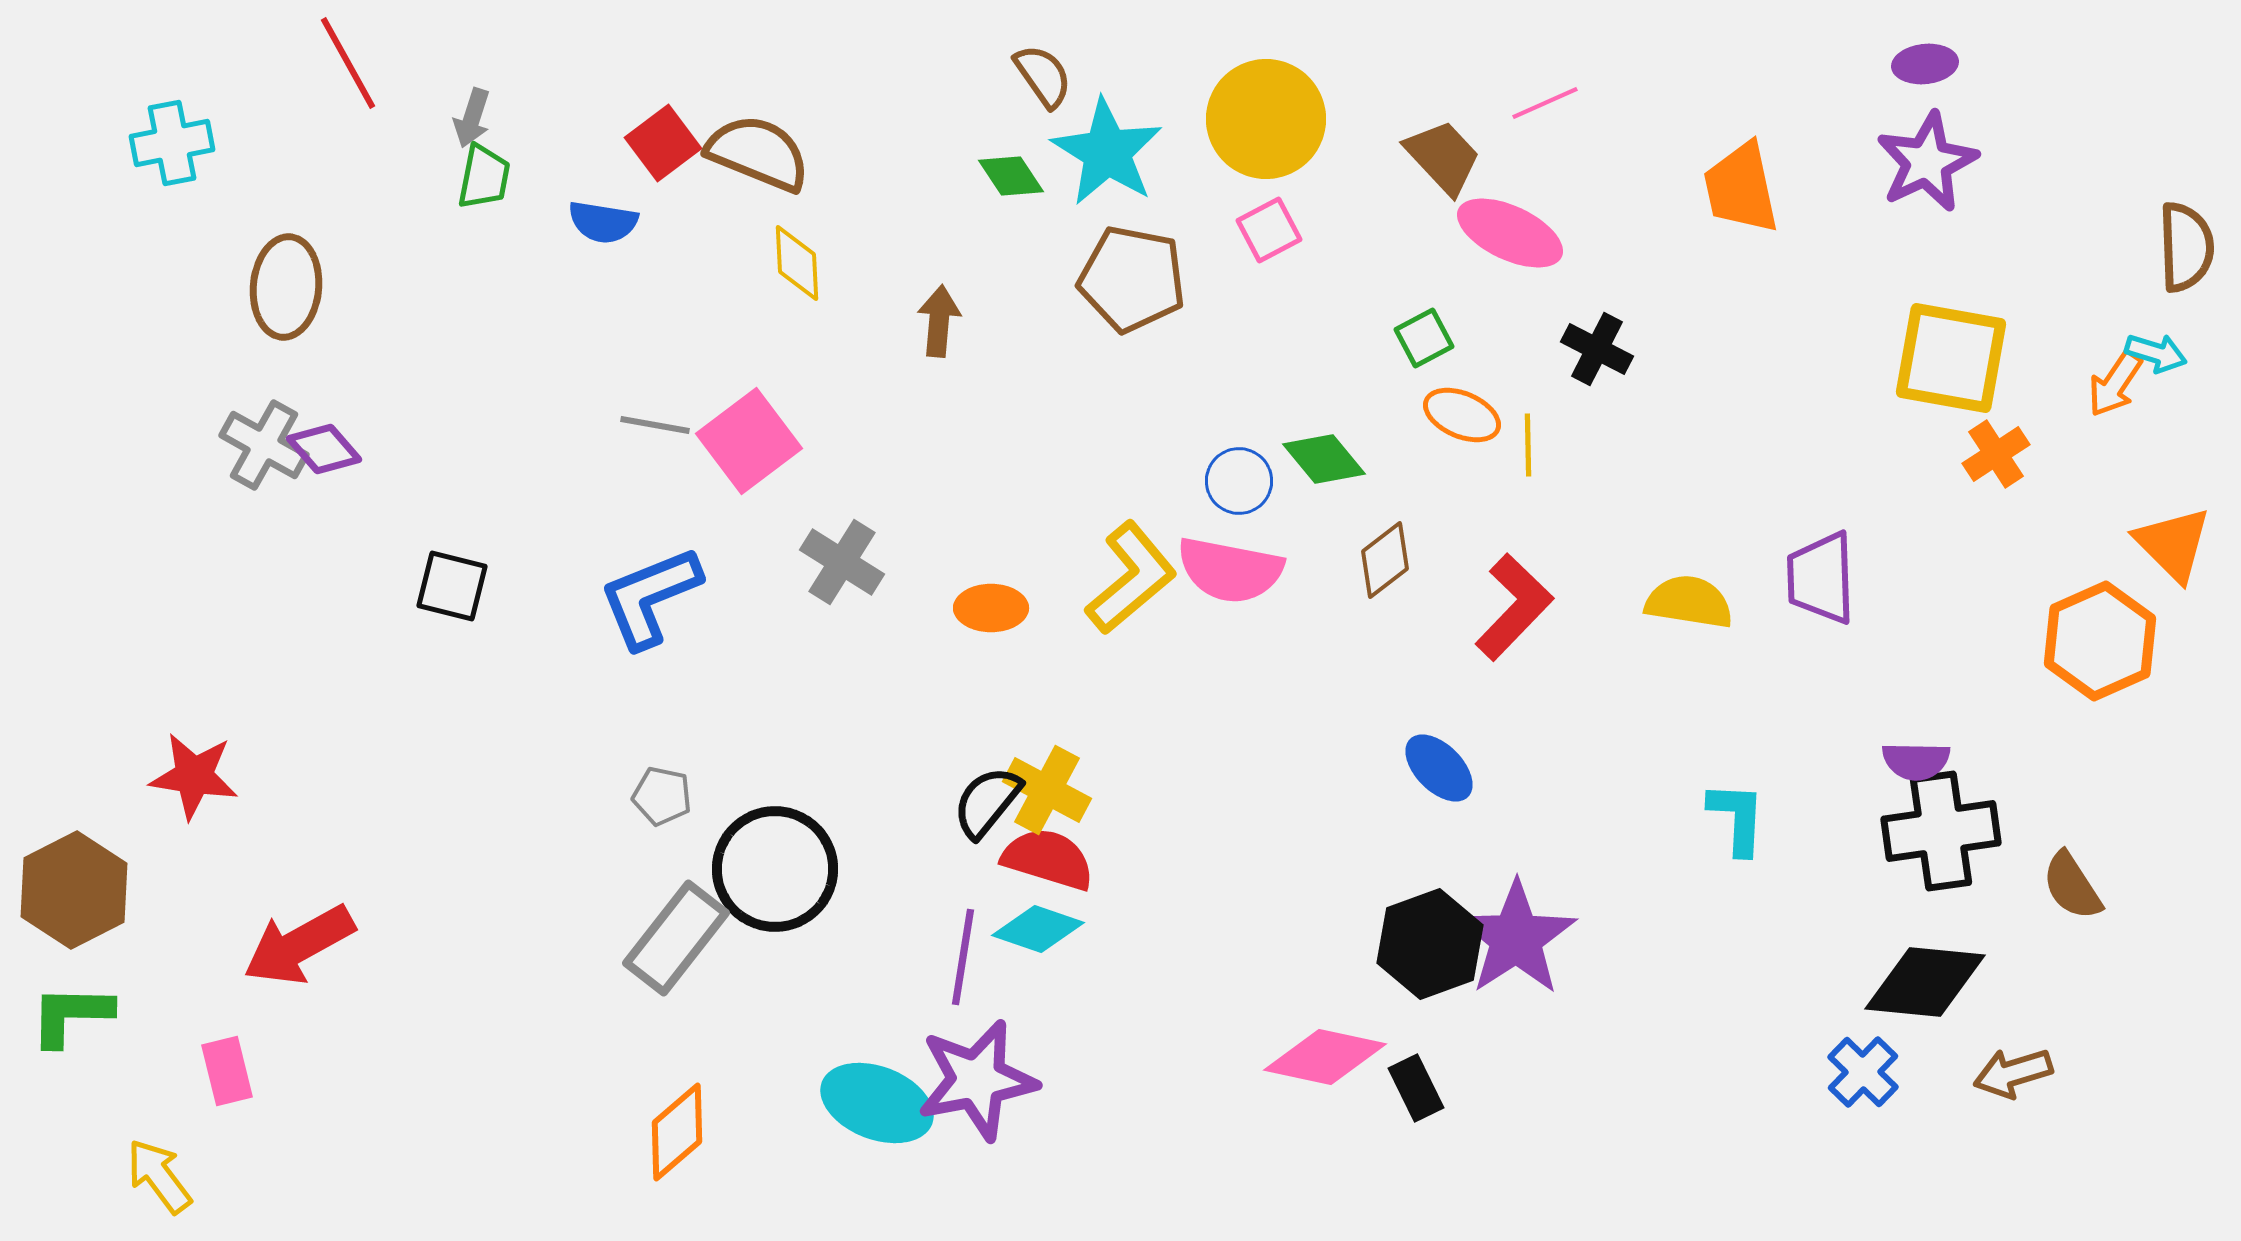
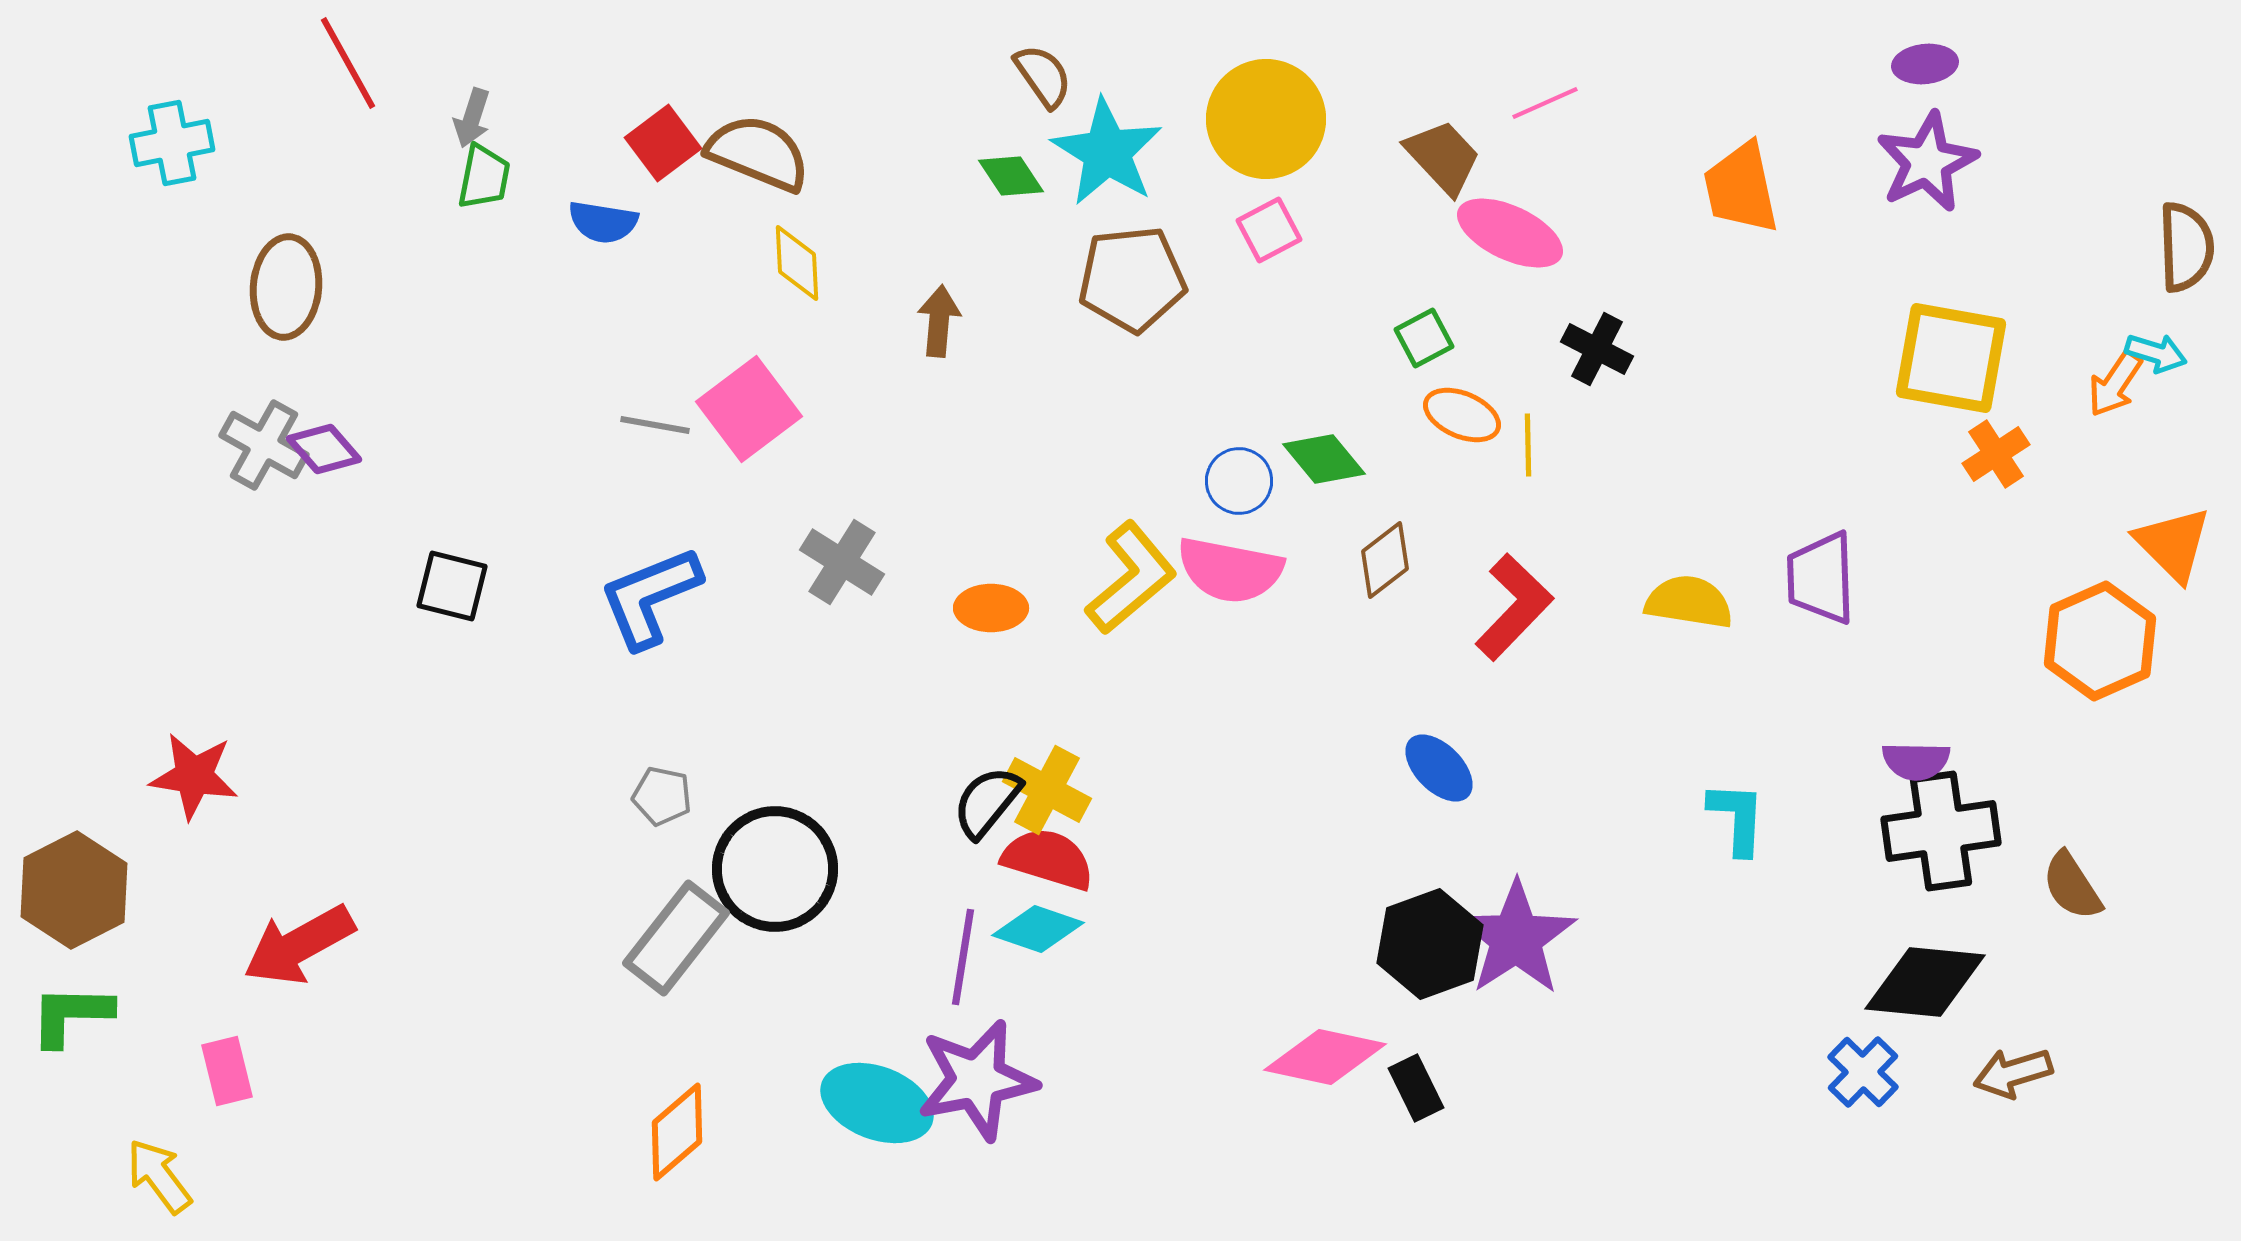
brown pentagon at (1132, 279): rotated 17 degrees counterclockwise
pink square at (749, 441): moved 32 px up
